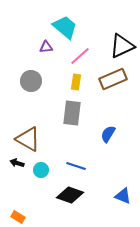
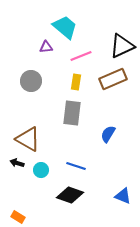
pink line: moved 1 px right; rotated 20 degrees clockwise
